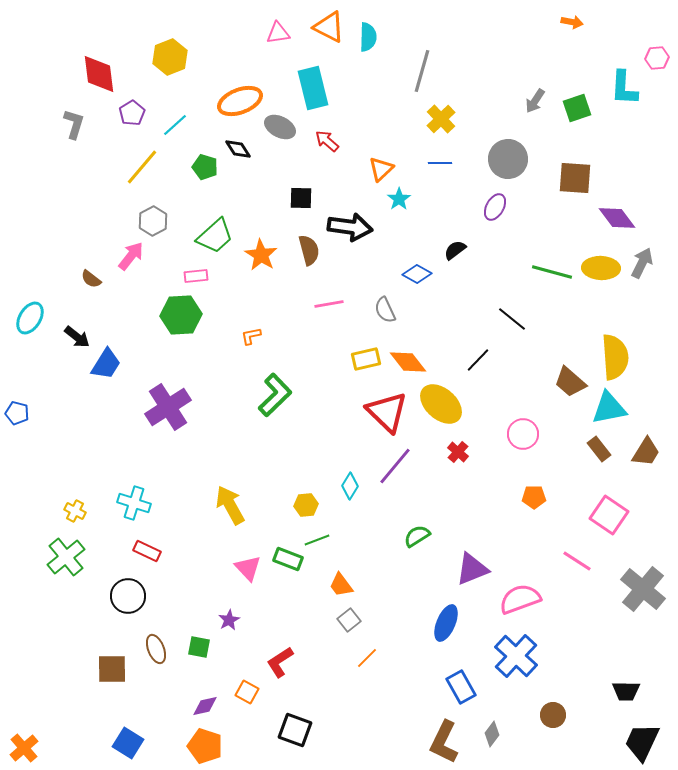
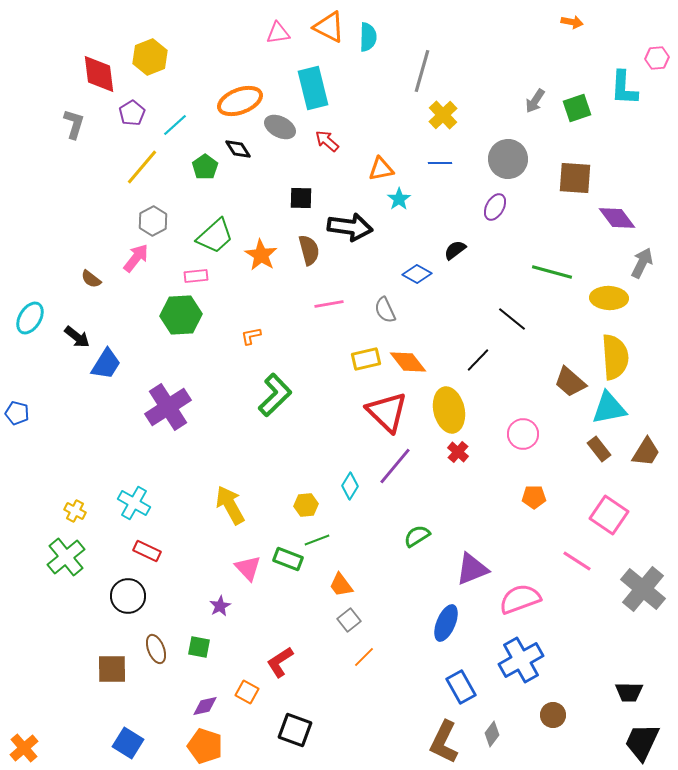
yellow hexagon at (170, 57): moved 20 px left
yellow cross at (441, 119): moved 2 px right, 4 px up
green pentagon at (205, 167): rotated 20 degrees clockwise
orange triangle at (381, 169): rotated 32 degrees clockwise
pink arrow at (131, 256): moved 5 px right, 2 px down
yellow ellipse at (601, 268): moved 8 px right, 30 px down
yellow ellipse at (441, 404): moved 8 px right, 6 px down; rotated 36 degrees clockwise
cyan cross at (134, 503): rotated 12 degrees clockwise
purple star at (229, 620): moved 9 px left, 14 px up
blue cross at (516, 656): moved 5 px right, 4 px down; rotated 18 degrees clockwise
orange line at (367, 658): moved 3 px left, 1 px up
black trapezoid at (626, 691): moved 3 px right, 1 px down
